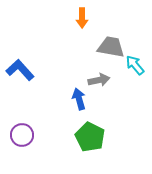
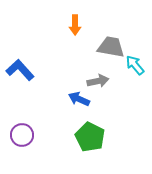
orange arrow: moved 7 px left, 7 px down
gray arrow: moved 1 px left, 1 px down
blue arrow: rotated 50 degrees counterclockwise
